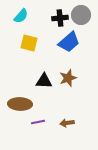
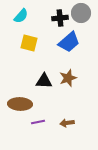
gray circle: moved 2 px up
